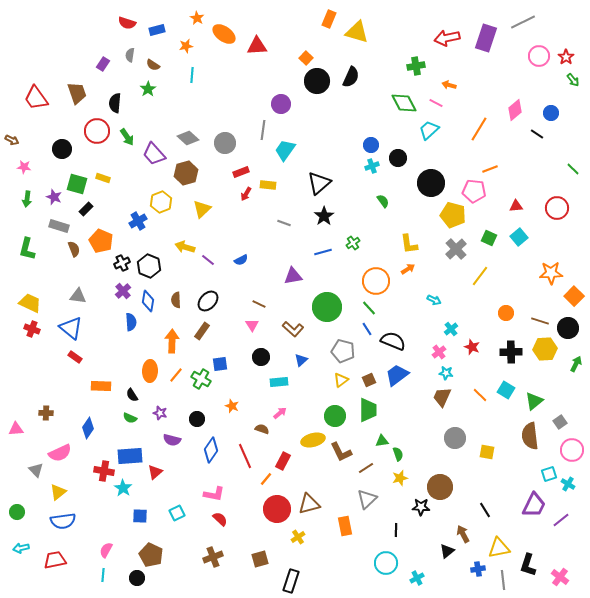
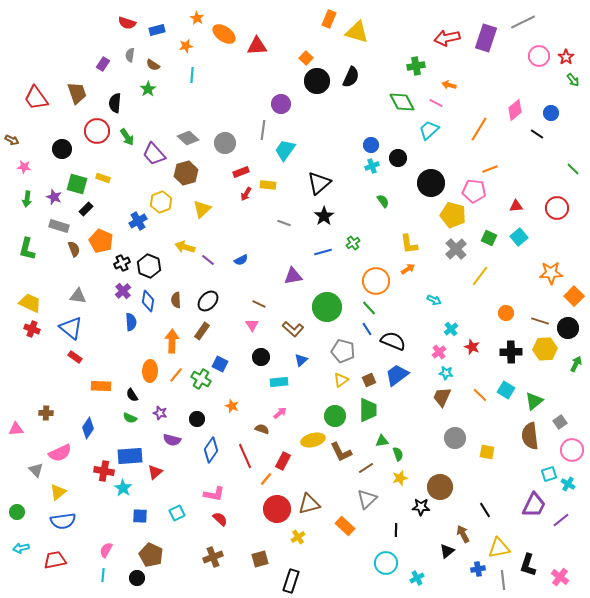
green diamond at (404, 103): moved 2 px left, 1 px up
blue square at (220, 364): rotated 35 degrees clockwise
orange rectangle at (345, 526): rotated 36 degrees counterclockwise
